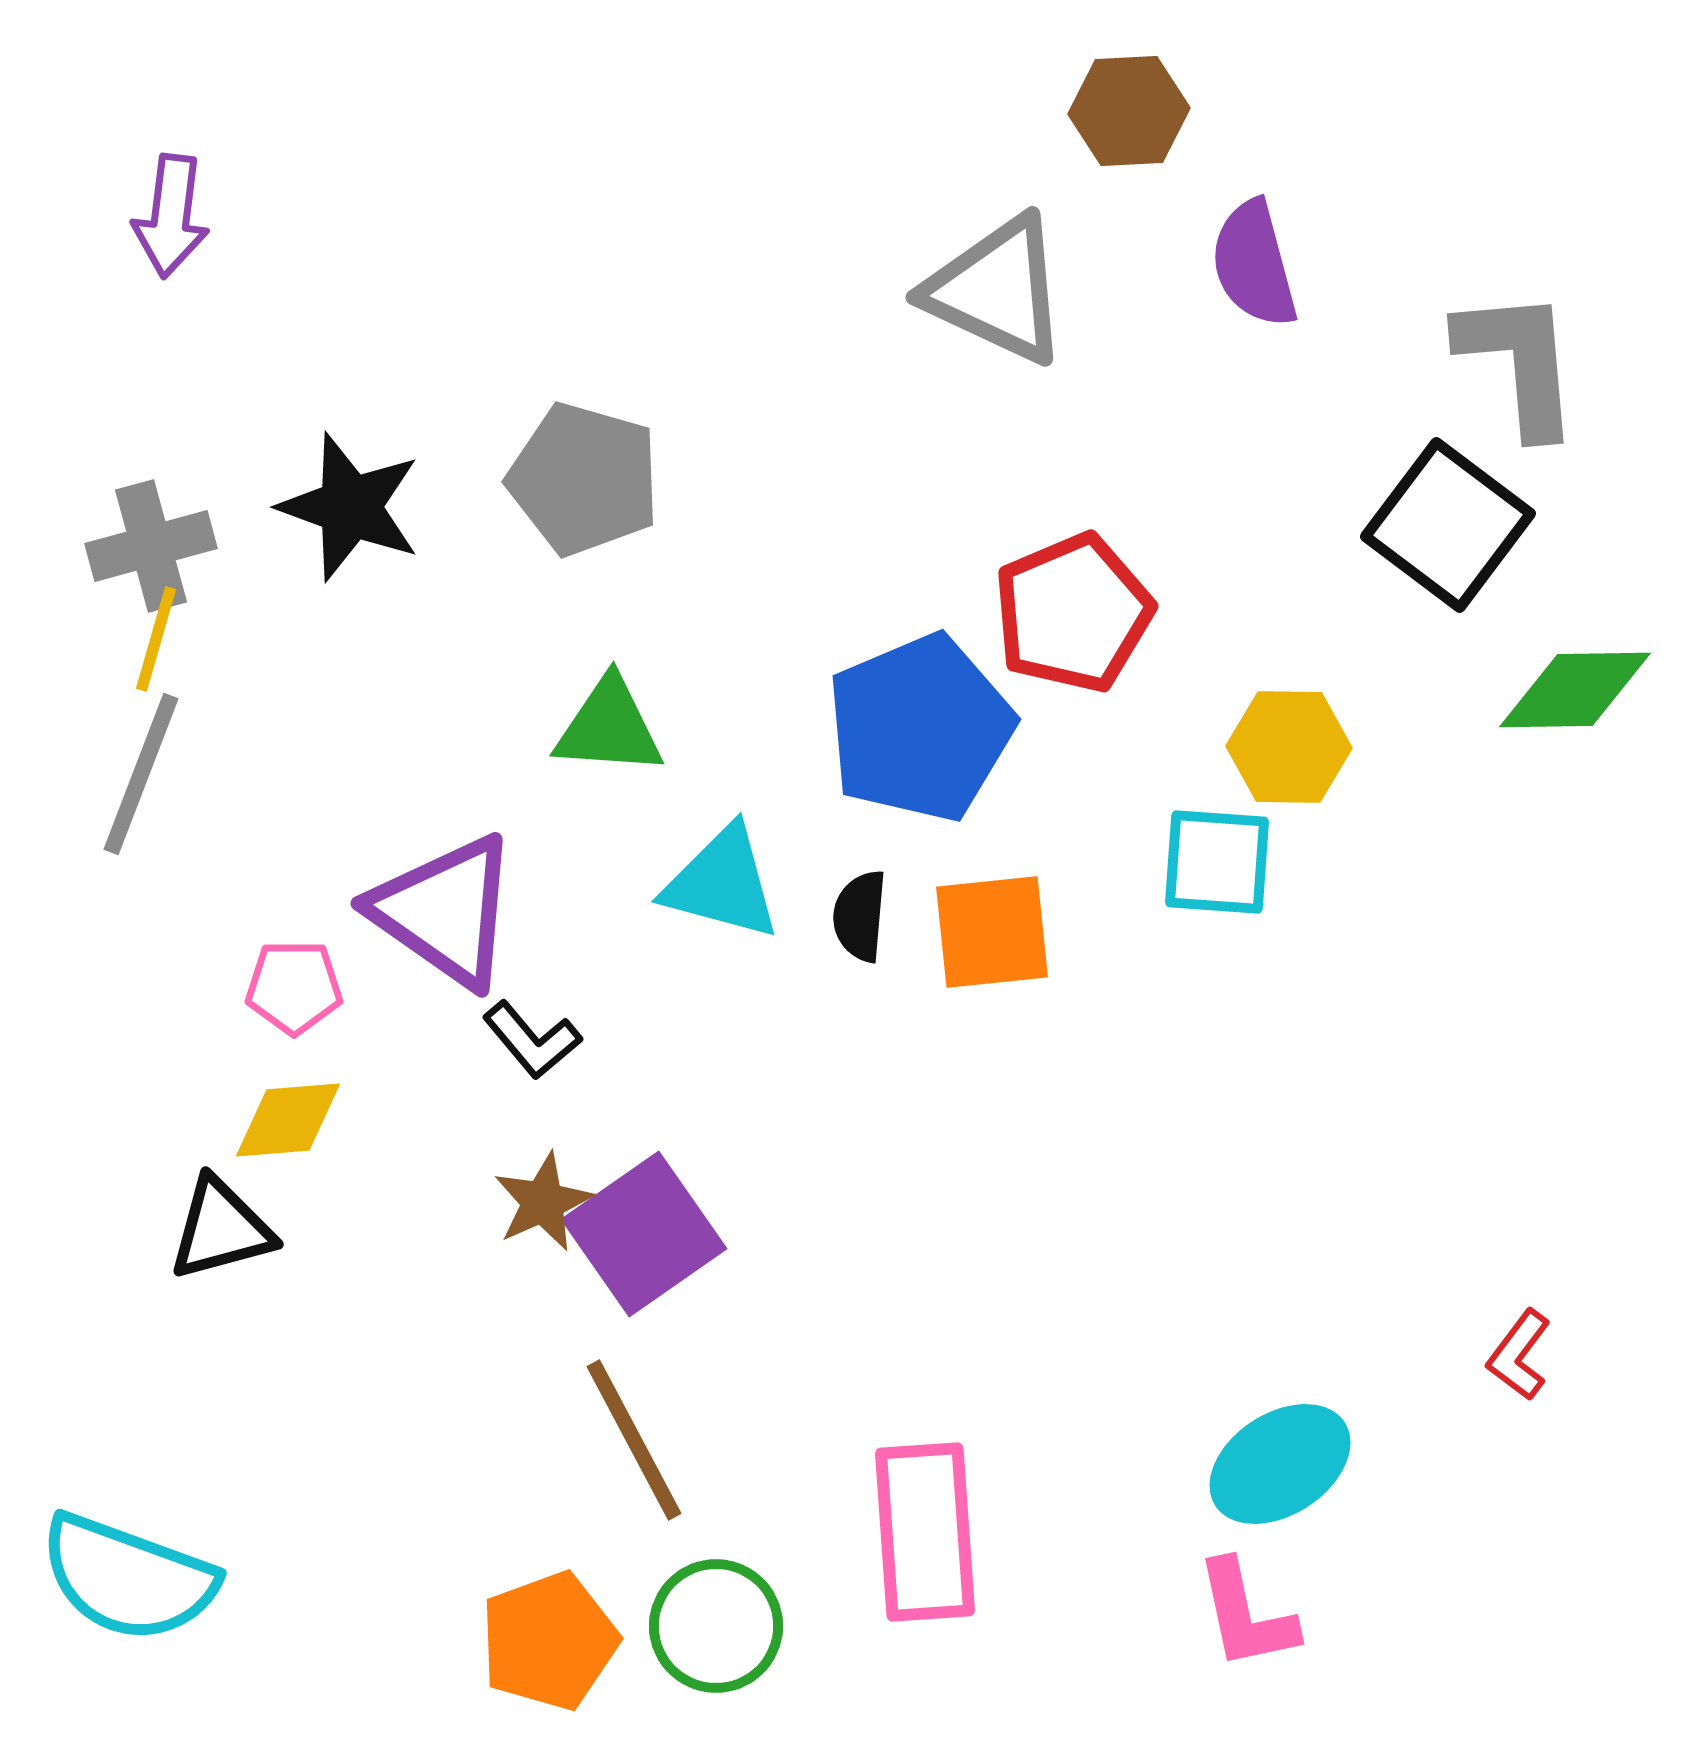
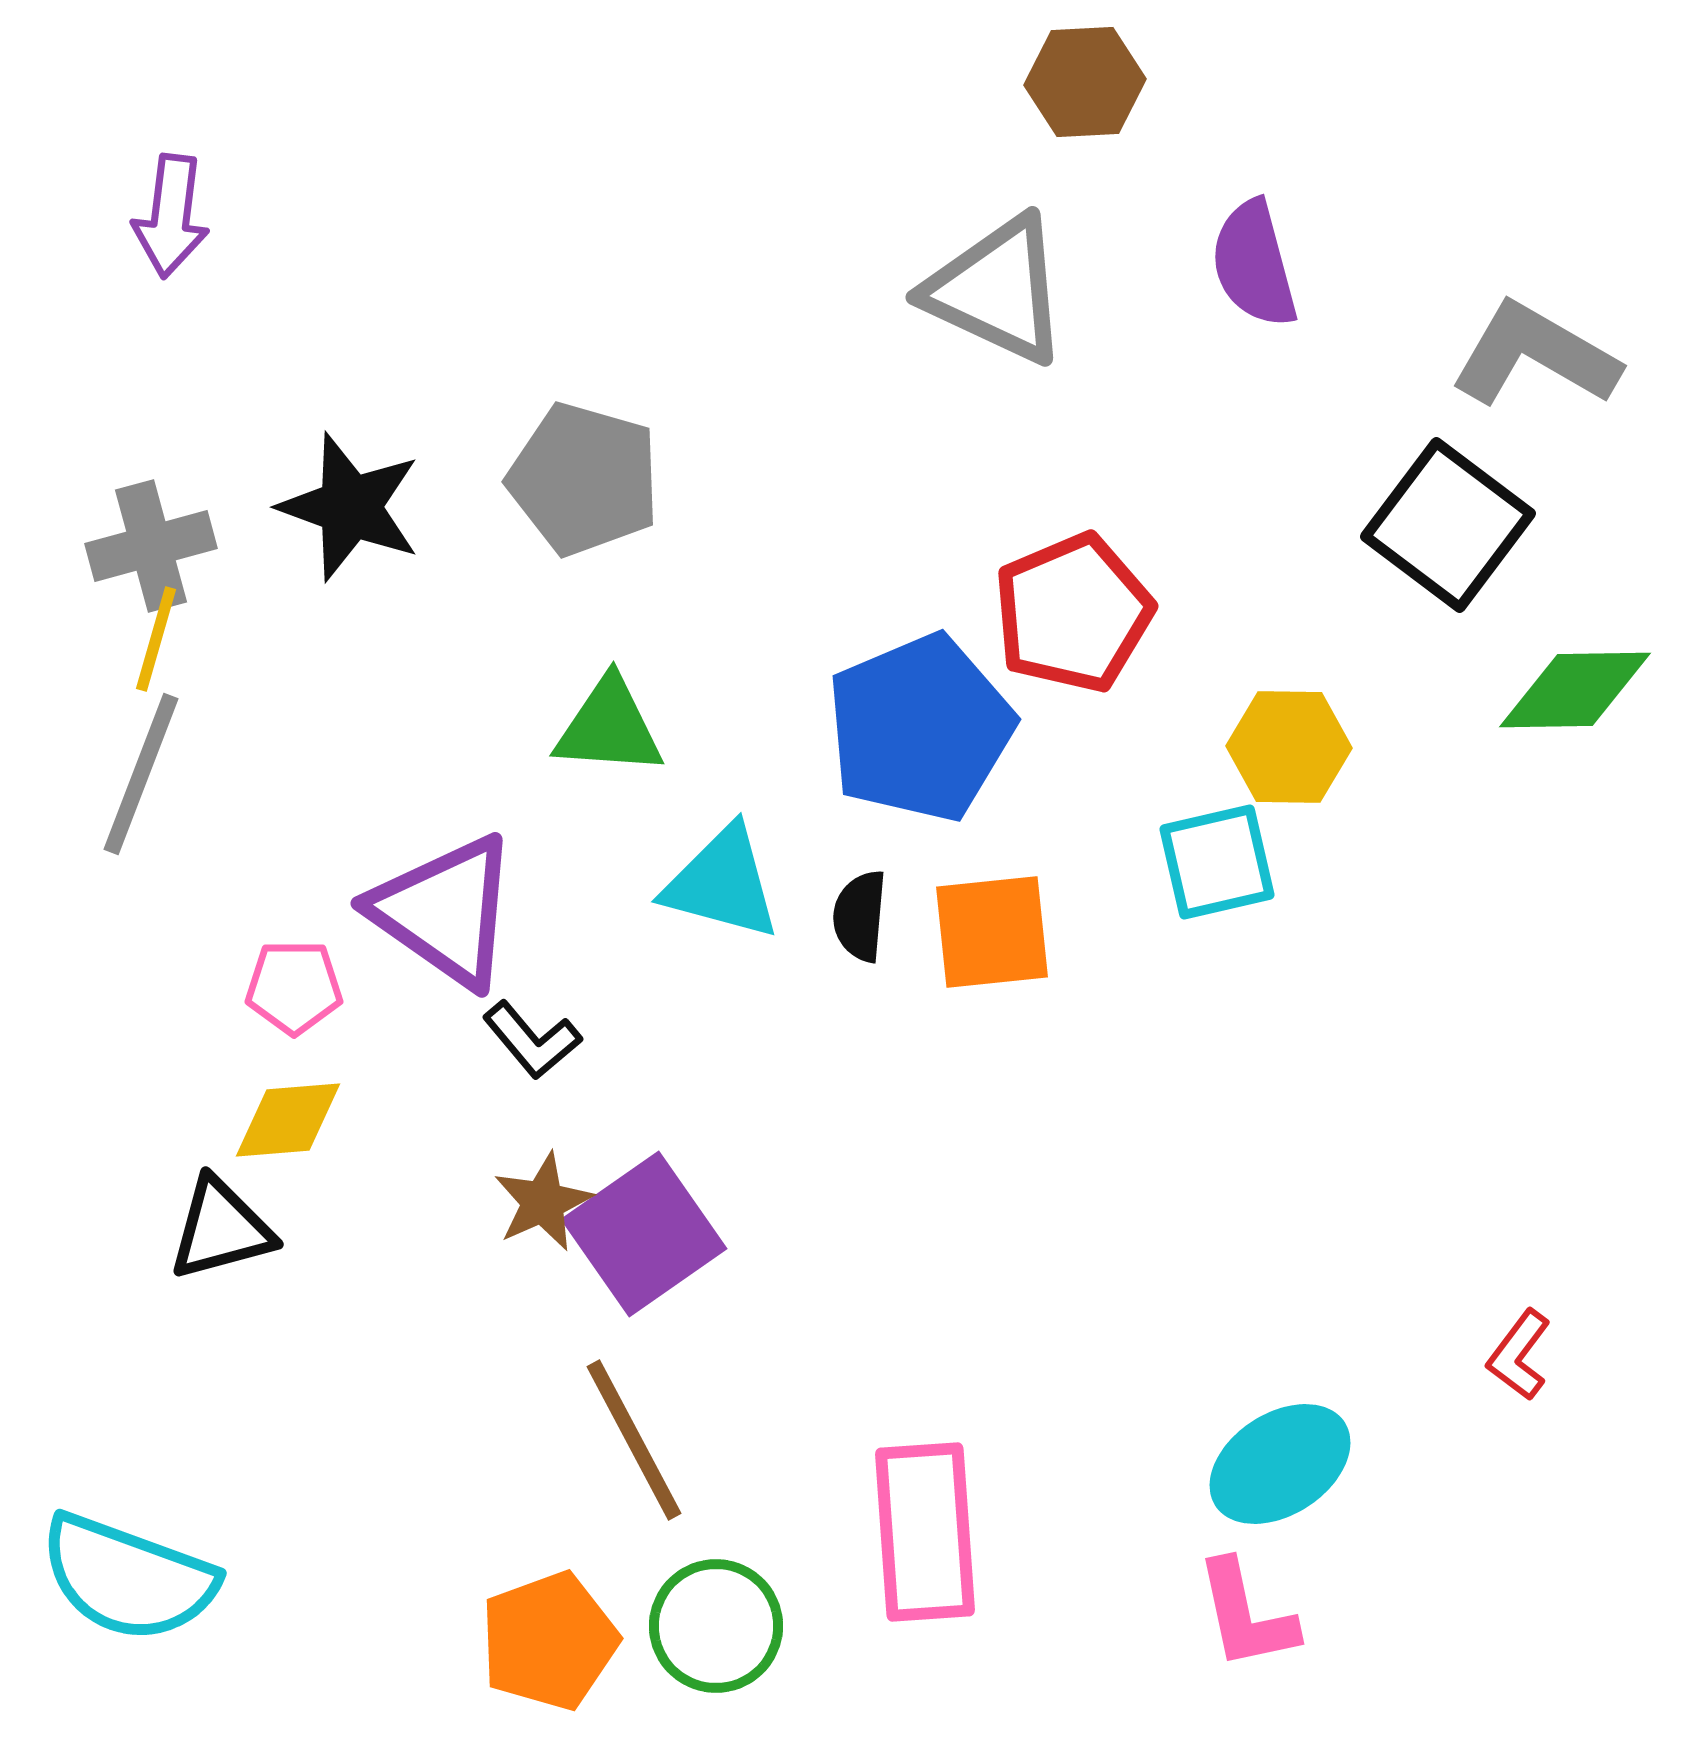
brown hexagon: moved 44 px left, 29 px up
gray L-shape: moved 16 px right, 7 px up; rotated 55 degrees counterclockwise
cyan square: rotated 17 degrees counterclockwise
